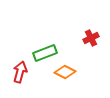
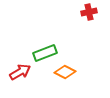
red cross: moved 2 px left, 26 px up; rotated 14 degrees clockwise
red arrow: rotated 45 degrees clockwise
